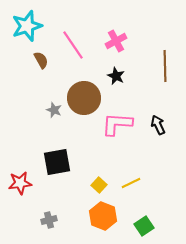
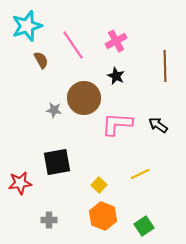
gray star: rotated 14 degrees counterclockwise
black arrow: rotated 30 degrees counterclockwise
yellow line: moved 9 px right, 9 px up
gray cross: rotated 14 degrees clockwise
